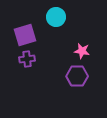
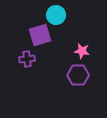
cyan circle: moved 2 px up
purple square: moved 15 px right
purple hexagon: moved 1 px right, 1 px up
